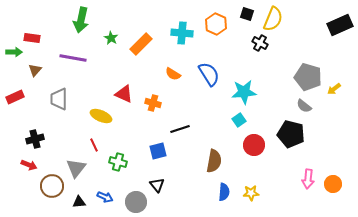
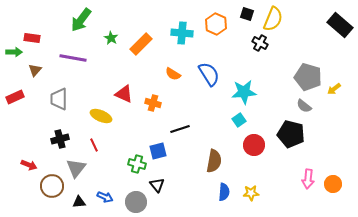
green arrow at (81, 20): rotated 25 degrees clockwise
black rectangle at (340, 25): rotated 65 degrees clockwise
black cross at (35, 139): moved 25 px right
green cross at (118, 162): moved 19 px right, 2 px down
